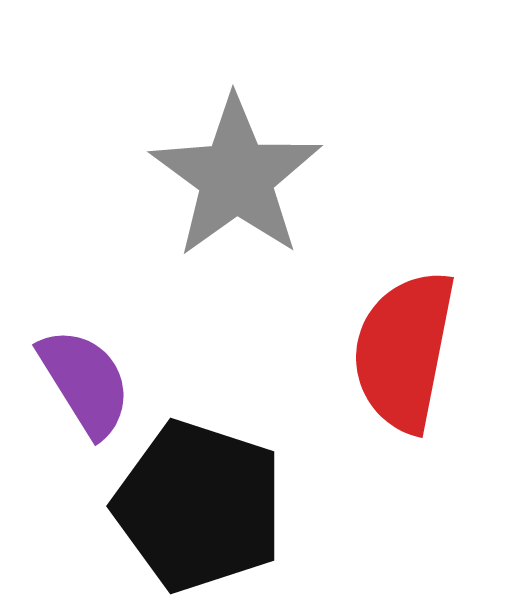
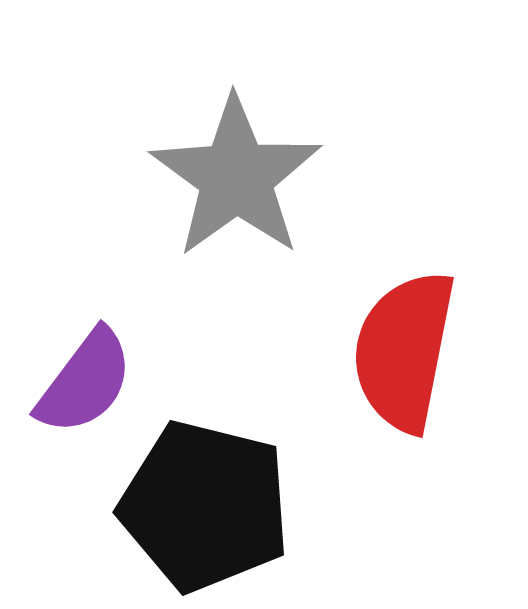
purple semicircle: rotated 69 degrees clockwise
black pentagon: moved 6 px right; rotated 4 degrees counterclockwise
